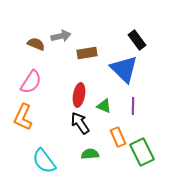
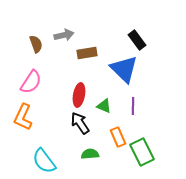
gray arrow: moved 3 px right, 1 px up
brown semicircle: rotated 48 degrees clockwise
